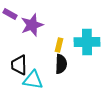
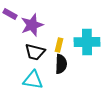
black trapezoid: moved 16 px right, 13 px up; rotated 75 degrees counterclockwise
